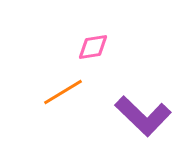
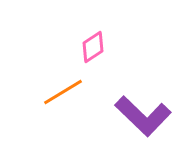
pink diamond: rotated 24 degrees counterclockwise
